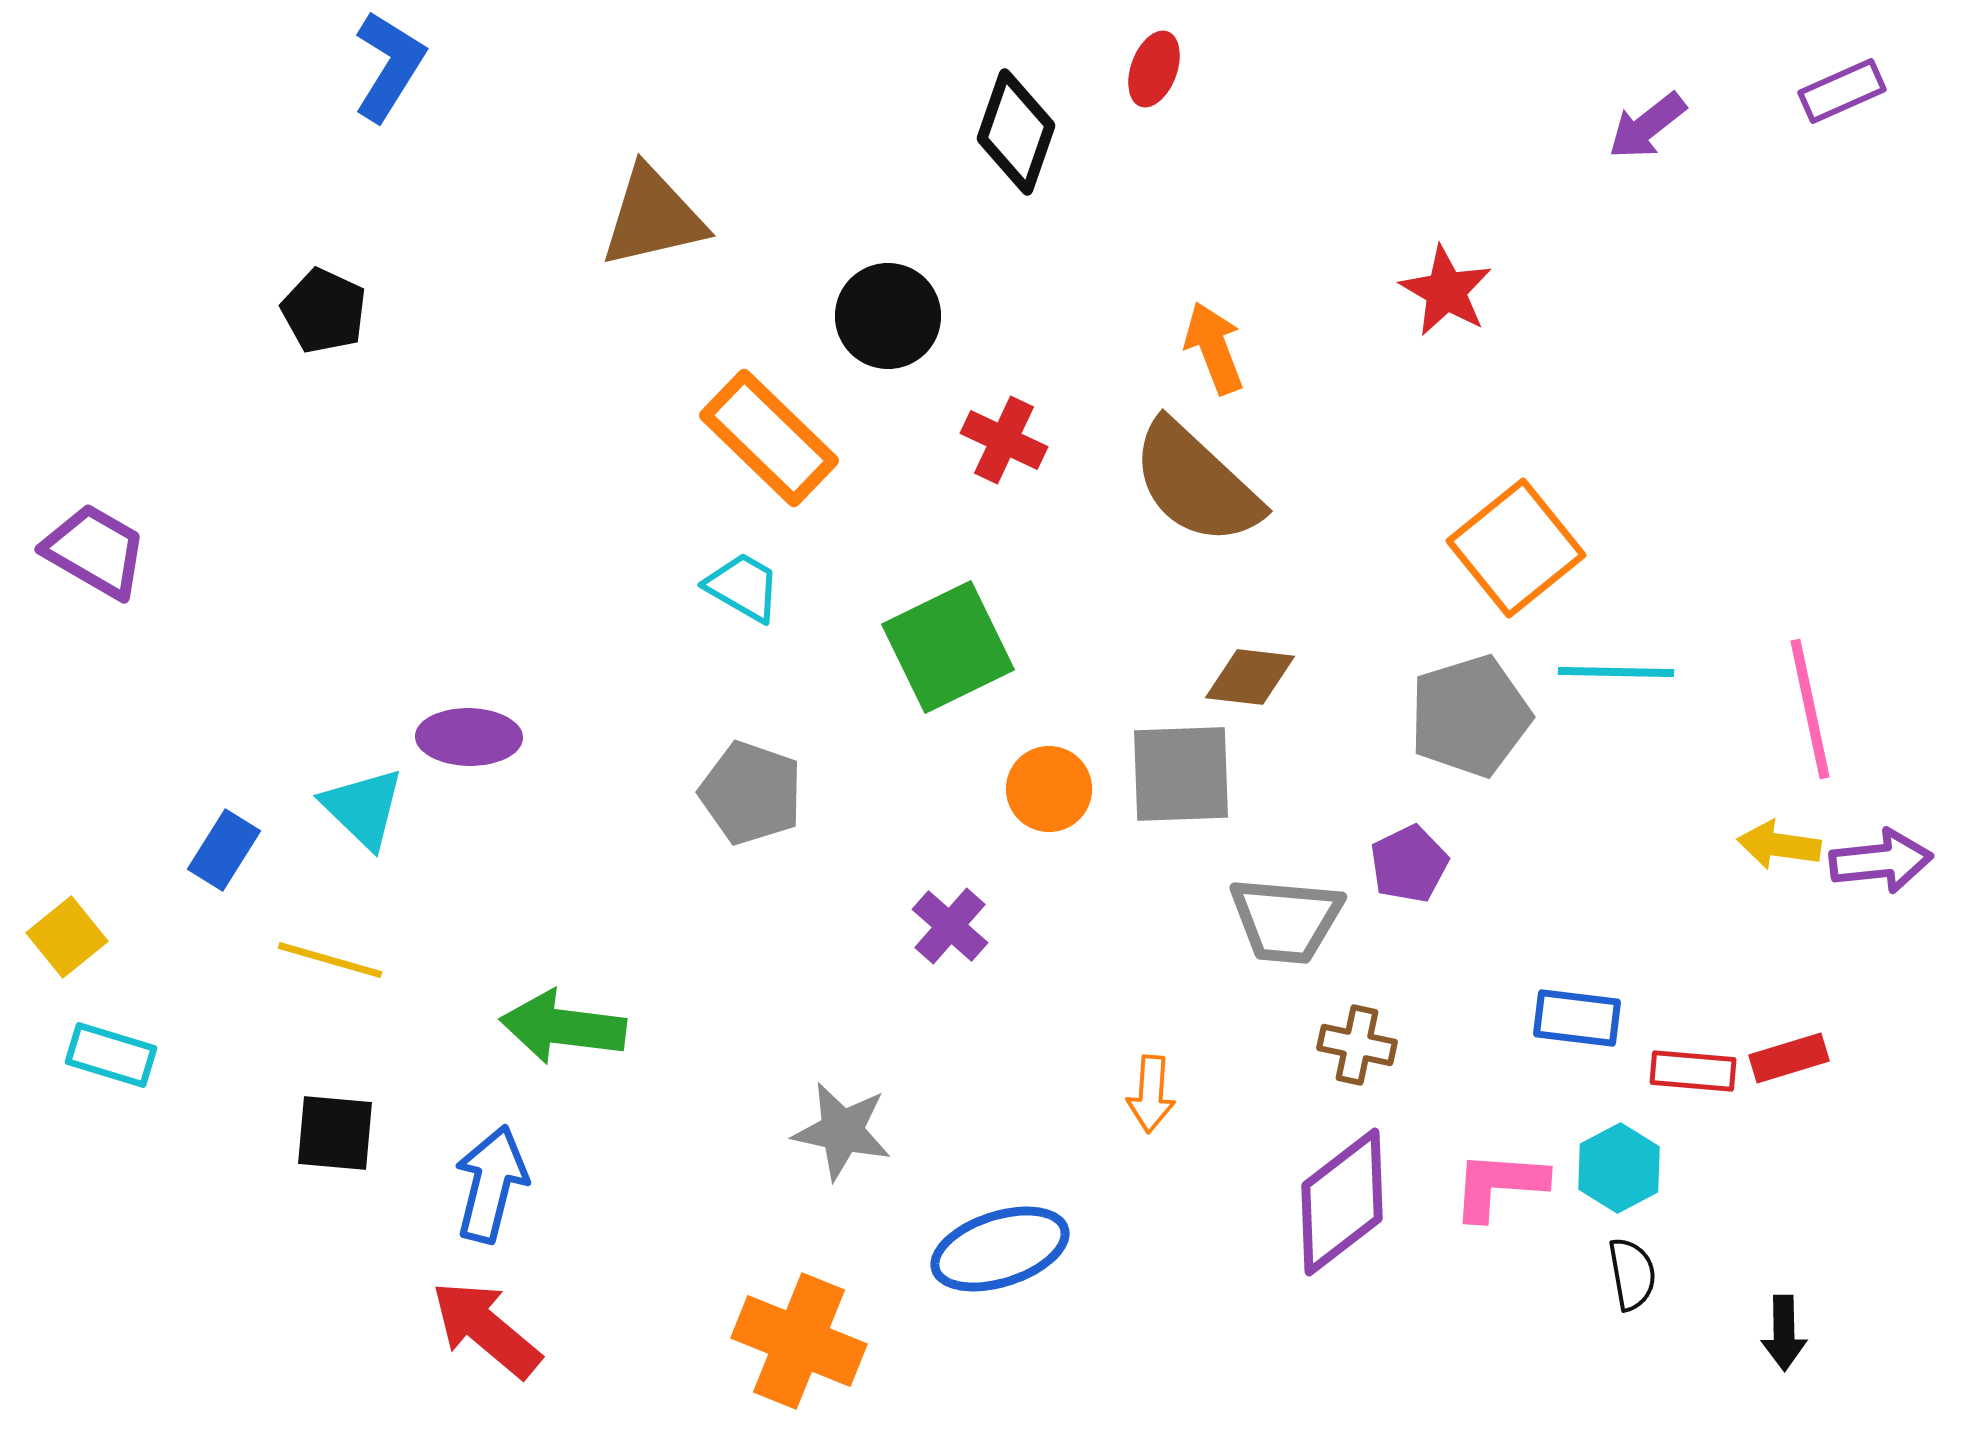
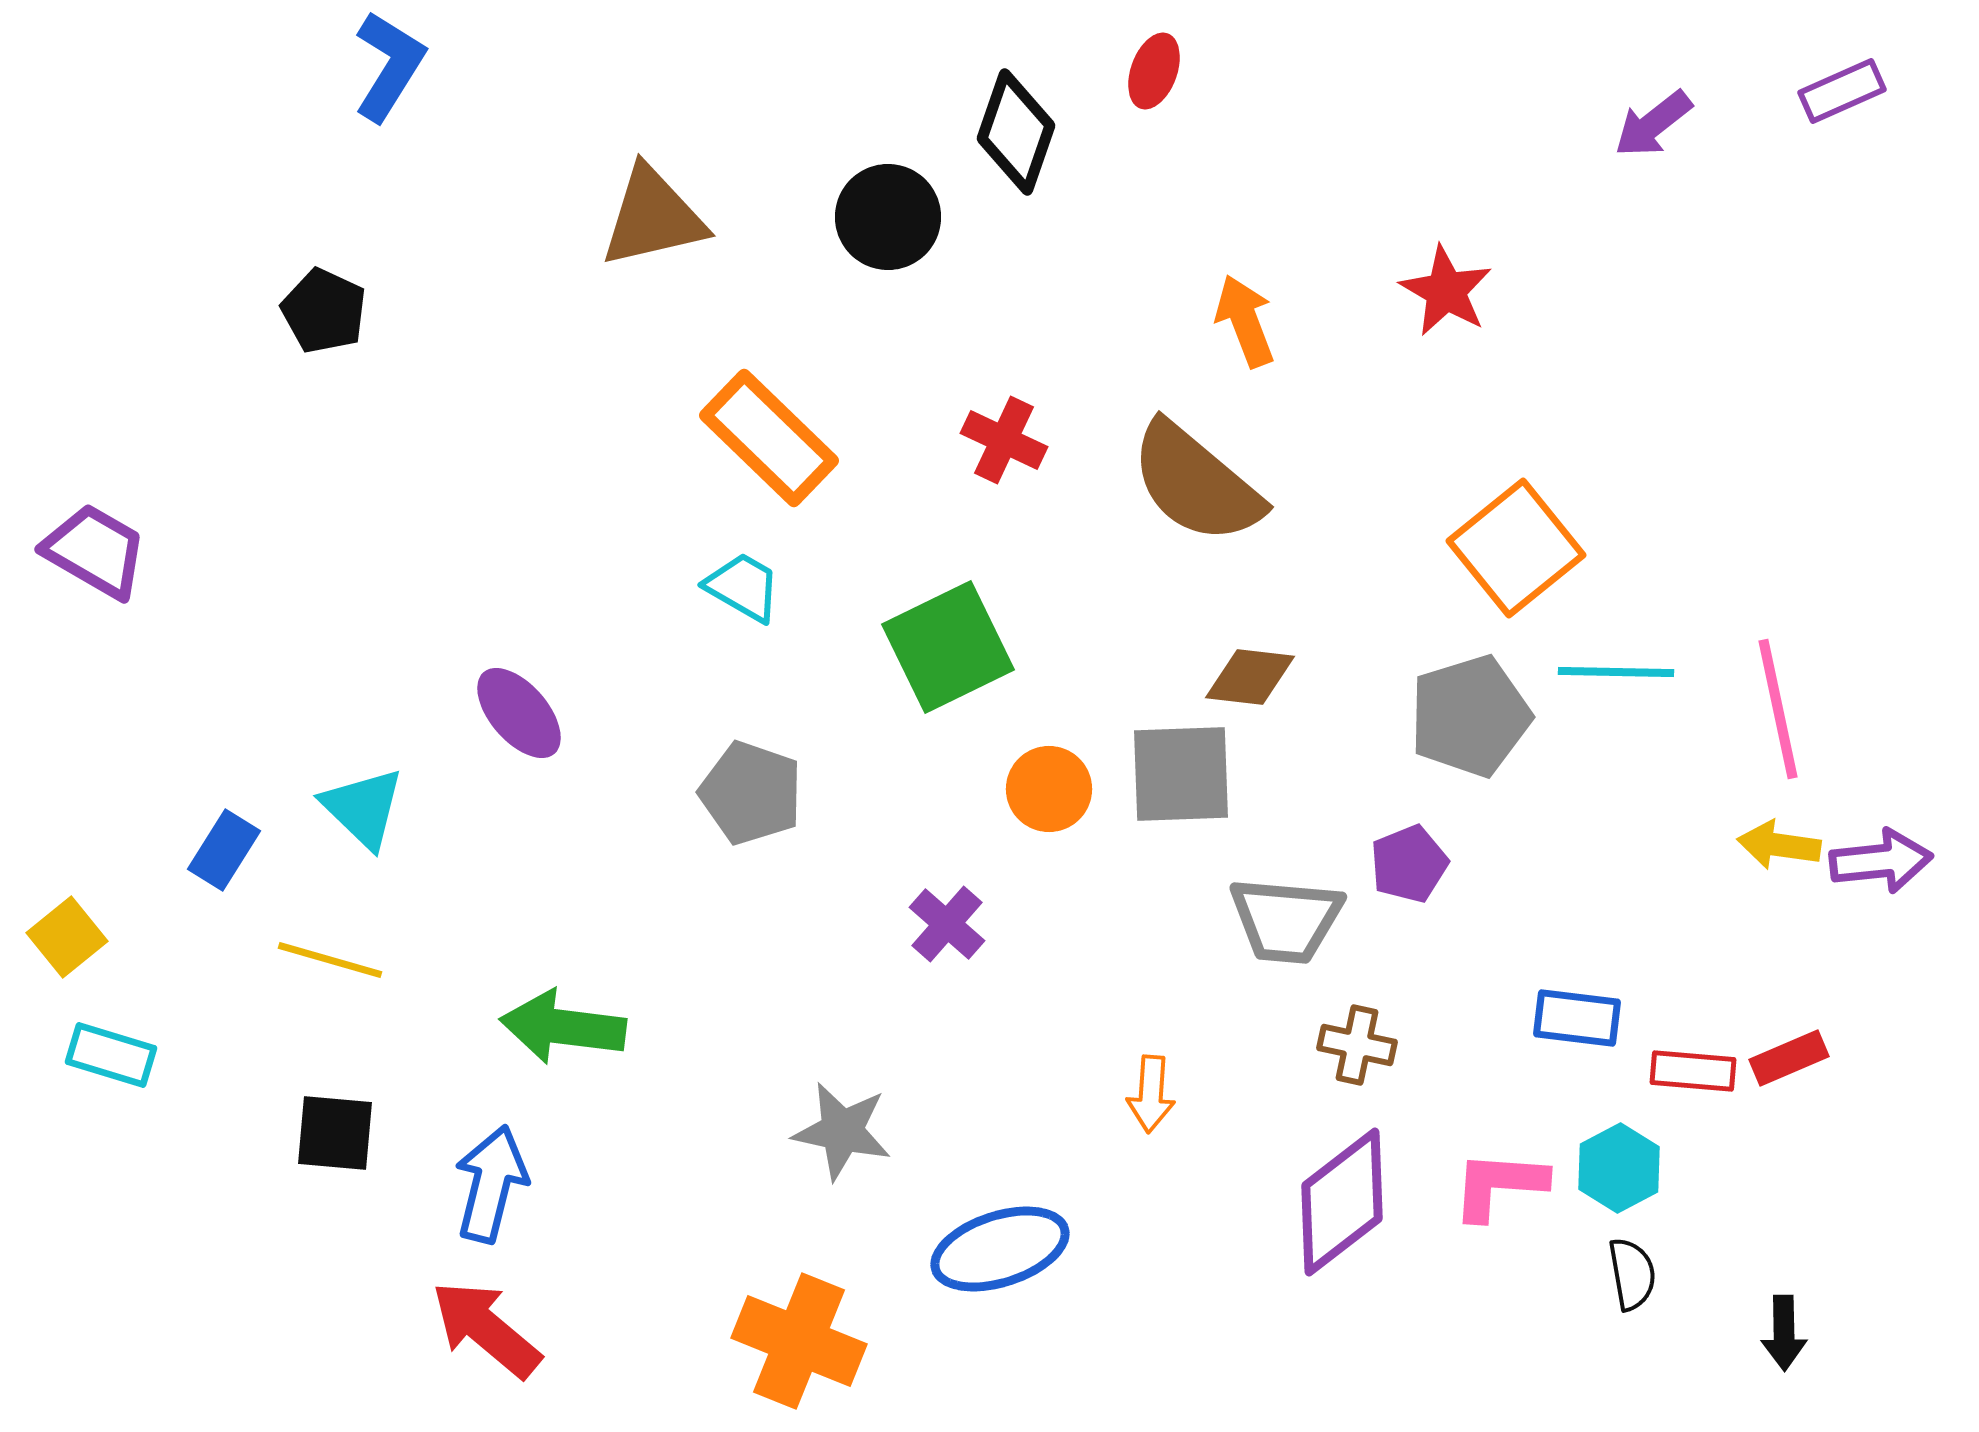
red ellipse at (1154, 69): moved 2 px down
purple arrow at (1647, 126): moved 6 px right, 2 px up
black circle at (888, 316): moved 99 px up
orange arrow at (1214, 348): moved 31 px right, 27 px up
brown semicircle at (1196, 483): rotated 3 degrees counterclockwise
pink line at (1810, 709): moved 32 px left
purple ellipse at (469, 737): moved 50 px right, 24 px up; rotated 48 degrees clockwise
purple pentagon at (1409, 864): rotated 4 degrees clockwise
purple cross at (950, 926): moved 3 px left, 2 px up
red rectangle at (1789, 1058): rotated 6 degrees counterclockwise
